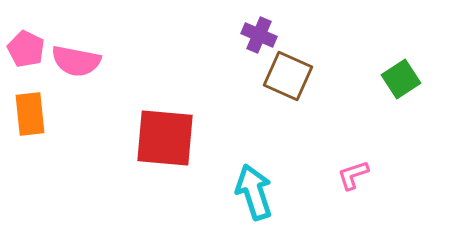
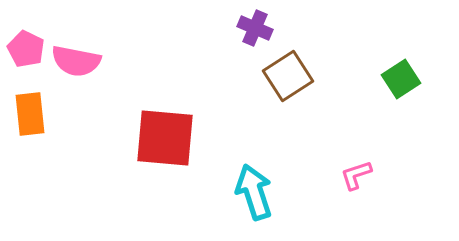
purple cross: moved 4 px left, 7 px up
brown square: rotated 33 degrees clockwise
pink L-shape: moved 3 px right
